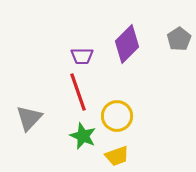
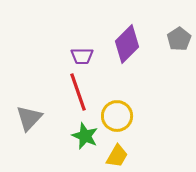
green star: moved 2 px right
yellow trapezoid: rotated 40 degrees counterclockwise
